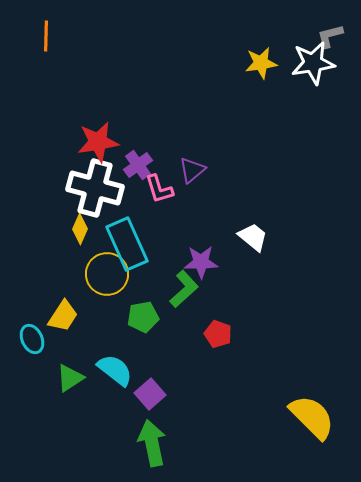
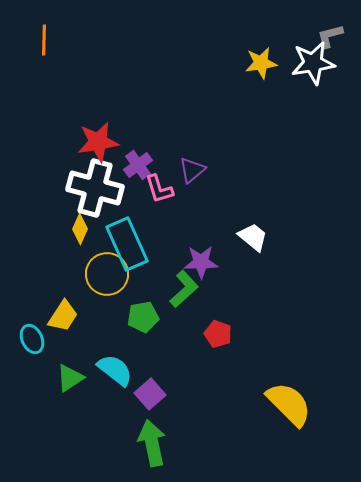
orange line: moved 2 px left, 4 px down
yellow semicircle: moved 23 px left, 13 px up
